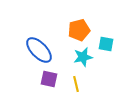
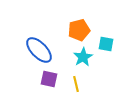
cyan star: rotated 18 degrees counterclockwise
